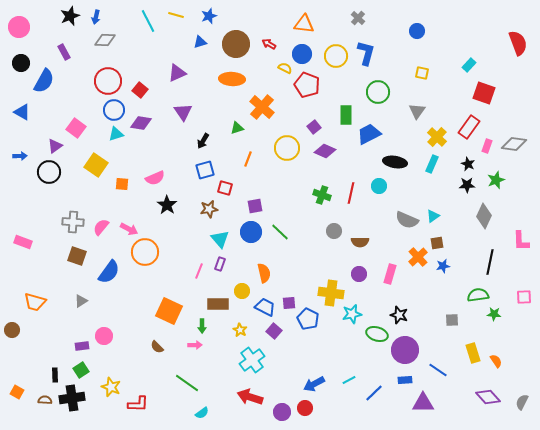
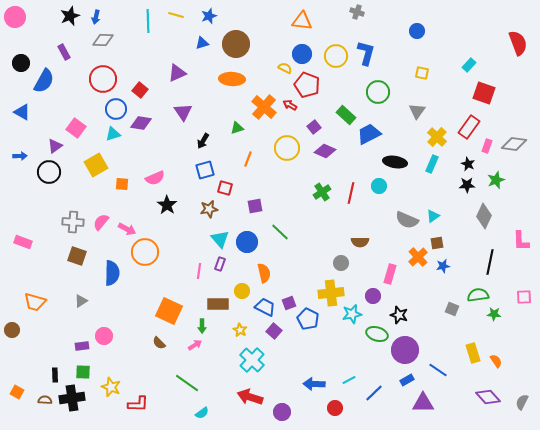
gray cross at (358, 18): moved 1 px left, 6 px up; rotated 24 degrees counterclockwise
cyan line at (148, 21): rotated 25 degrees clockwise
orange triangle at (304, 24): moved 2 px left, 3 px up
pink circle at (19, 27): moved 4 px left, 10 px up
gray diamond at (105, 40): moved 2 px left
blue triangle at (200, 42): moved 2 px right, 1 px down
red arrow at (269, 44): moved 21 px right, 61 px down
red circle at (108, 81): moved 5 px left, 2 px up
orange cross at (262, 107): moved 2 px right
blue circle at (114, 110): moved 2 px right, 1 px up
green rectangle at (346, 115): rotated 48 degrees counterclockwise
cyan triangle at (116, 134): moved 3 px left
yellow square at (96, 165): rotated 25 degrees clockwise
green cross at (322, 195): moved 3 px up; rotated 36 degrees clockwise
pink semicircle at (101, 227): moved 5 px up
pink arrow at (129, 229): moved 2 px left
gray circle at (334, 231): moved 7 px right, 32 px down
blue circle at (251, 232): moved 4 px left, 10 px down
pink line at (199, 271): rotated 14 degrees counterclockwise
blue semicircle at (109, 272): moved 3 px right, 1 px down; rotated 35 degrees counterclockwise
purple circle at (359, 274): moved 14 px right, 22 px down
yellow cross at (331, 293): rotated 15 degrees counterclockwise
purple square at (289, 303): rotated 16 degrees counterclockwise
gray square at (452, 320): moved 11 px up; rotated 24 degrees clockwise
pink arrow at (195, 345): rotated 32 degrees counterclockwise
brown semicircle at (157, 347): moved 2 px right, 4 px up
cyan cross at (252, 360): rotated 10 degrees counterclockwise
green square at (81, 370): moved 2 px right, 2 px down; rotated 35 degrees clockwise
blue rectangle at (405, 380): moved 2 px right; rotated 24 degrees counterclockwise
blue arrow at (314, 384): rotated 30 degrees clockwise
red circle at (305, 408): moved 30 px right
